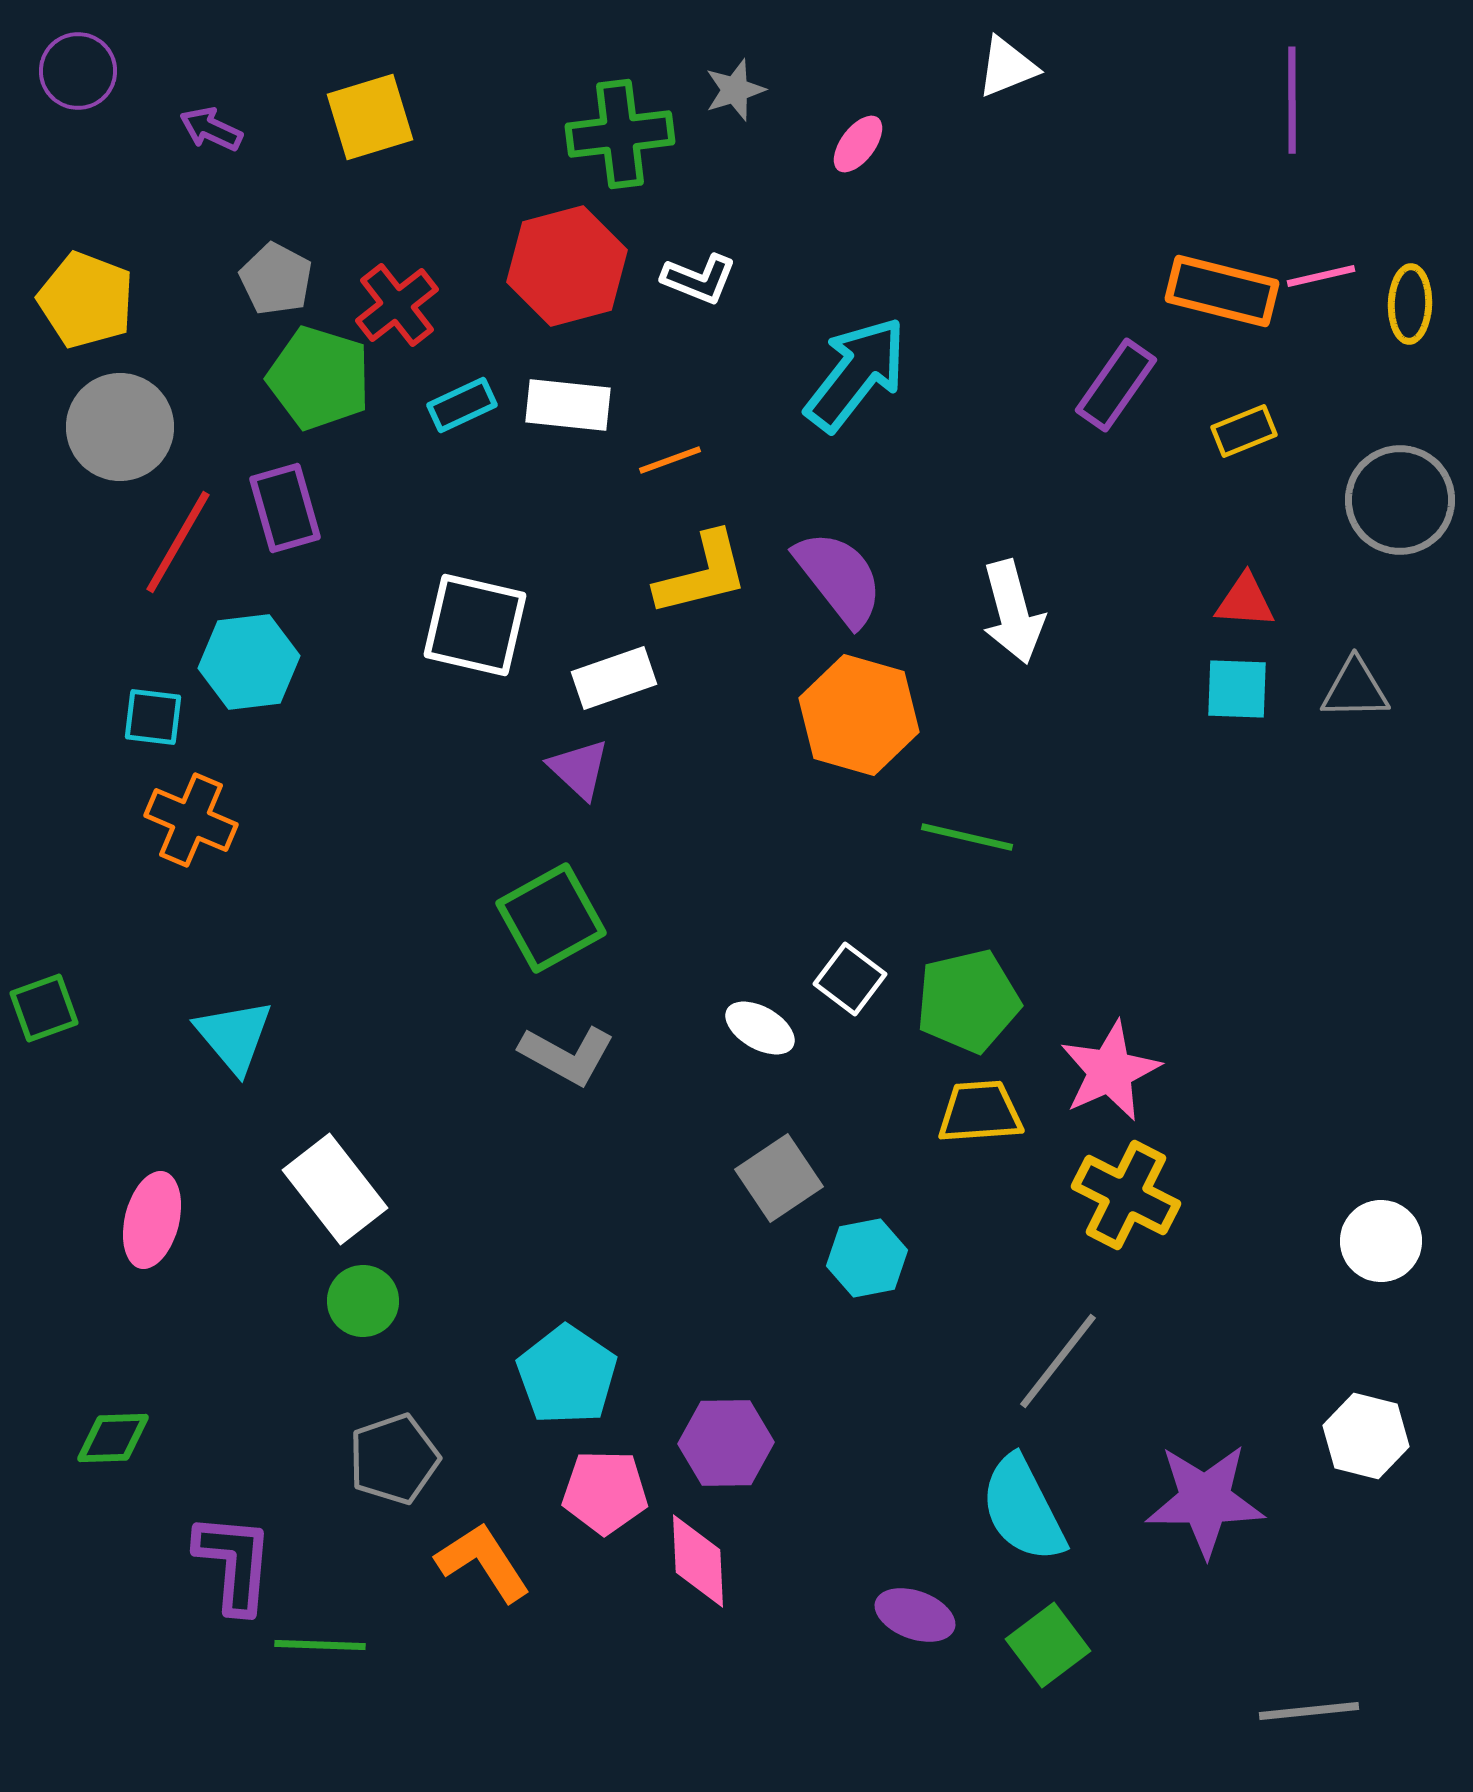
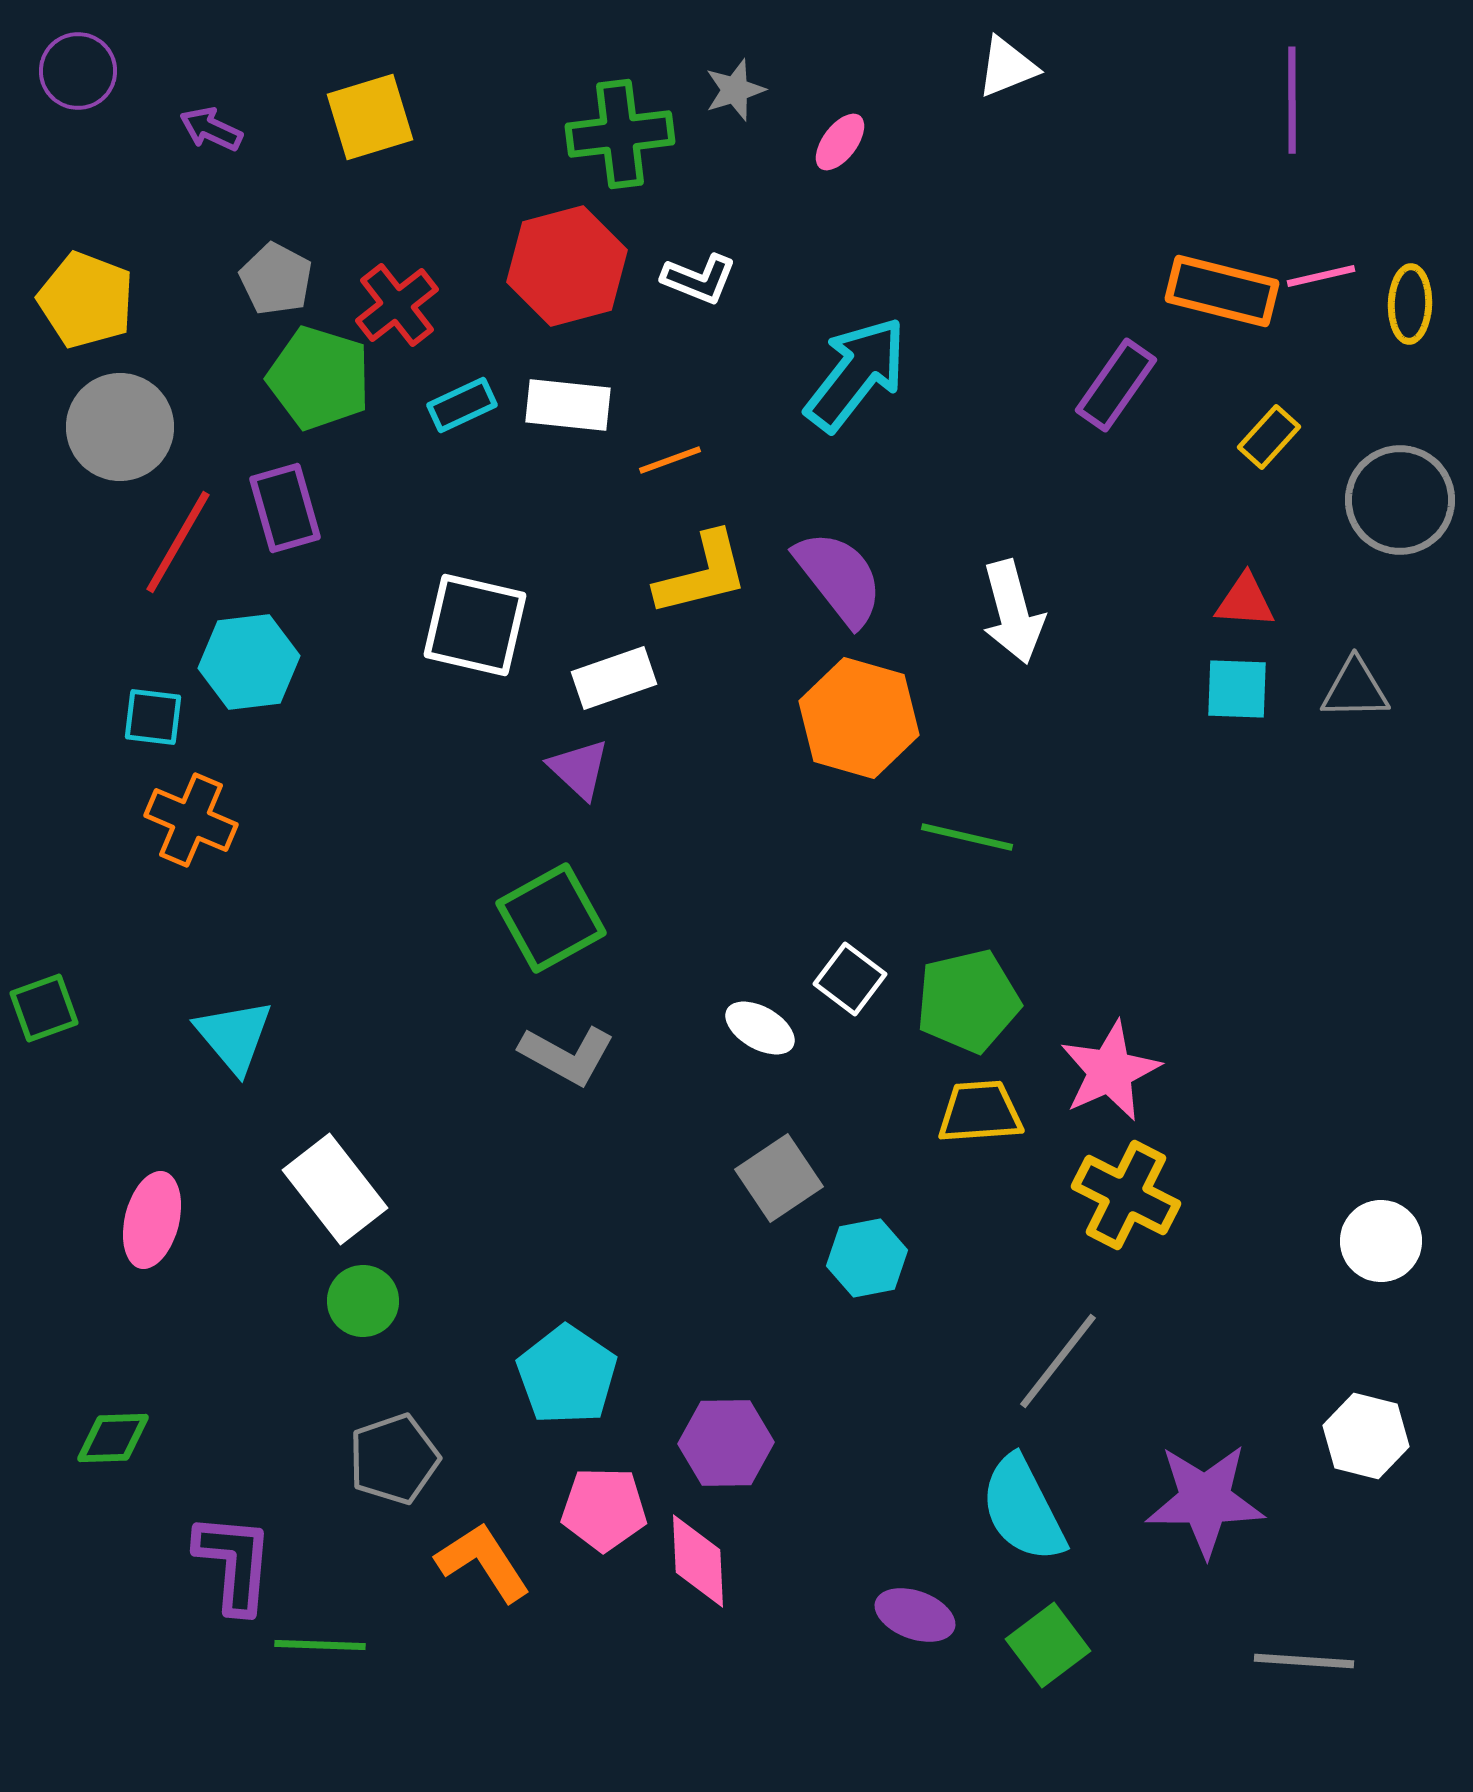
pink ellipse at (858, 144): moved 18 px left, 2 px up
yellow rectangle at (1244, 431): moved 25 px right, 6 px down; rotated 26 degrees counterclockwise
orange hexagon at (859, 715): moved 3 px down
pink pentagon at (605, 1492): moved 1 px left, 17 px down
gray line at (1309, 1711): moved 5 px left, 50 px up; rotated 10 degrees clockwise
